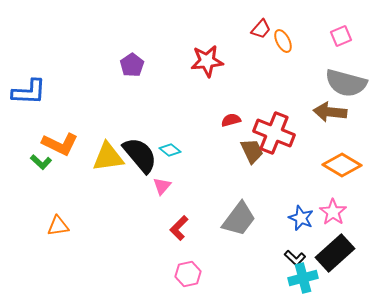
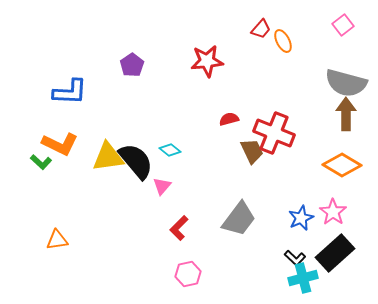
pink square: moved 2 px right, 11 px up; rotated 15 degrees counterclockwise
blue L-shape: moved 41 px right
brown arrow: moved 16 px right, 2 px down; rotated 84 degrees clockwise
red semicircle: moved 2 px left, 1 px up
black semicircle: moved 4 px left, 6 px down
blue star: rotated 25 degrees clockwise
orange triangle: moved 1 px left, 14 px down
